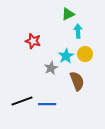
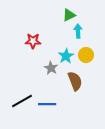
green triangle: moved 1 px right, 1 px down
red star: rotated 14 degrees counterclockwise
yellow circle: moved 1 px right, 1 px down
gray star: rotated 16 degrees counterclockwise
brown semicircle: moved 2 px left
black line: rotated 10 degrees counterclockwise
